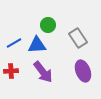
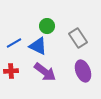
green circle: moved 1 px left, 1 px down
blue triangle: moved 1 px right, 1 px down; rotated 30 degrees clockwise
purple arrow: moved 2 px right; rotated 15 degrees counterclockwise
